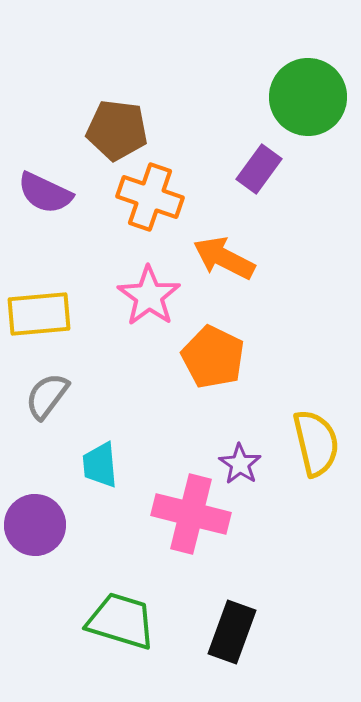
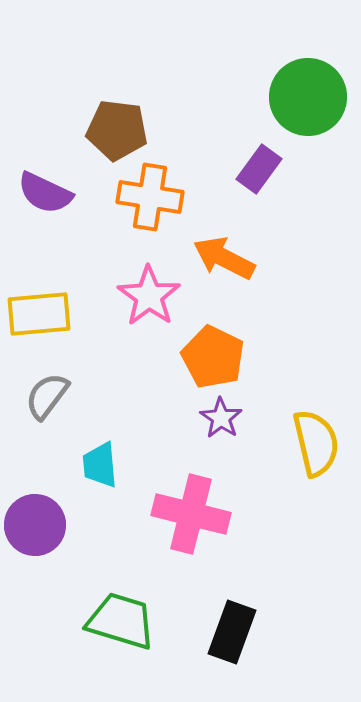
orange cross: rotated 10 degrees counterclockwise
purple star: moved 19 px left, 46 px up
